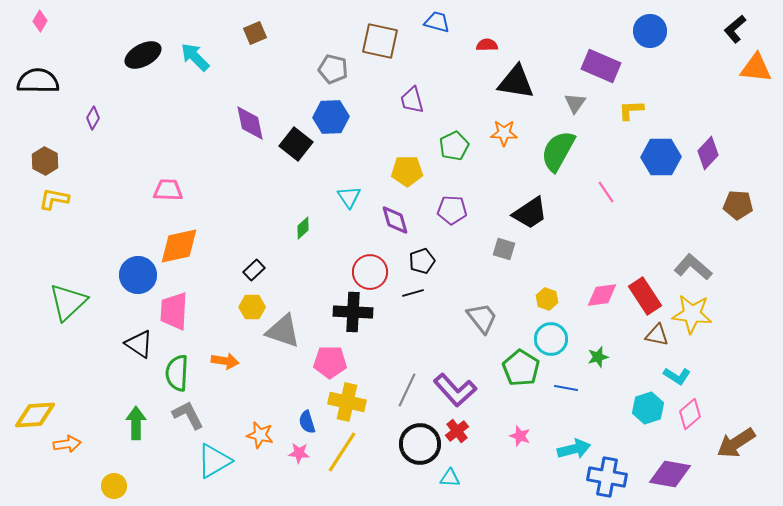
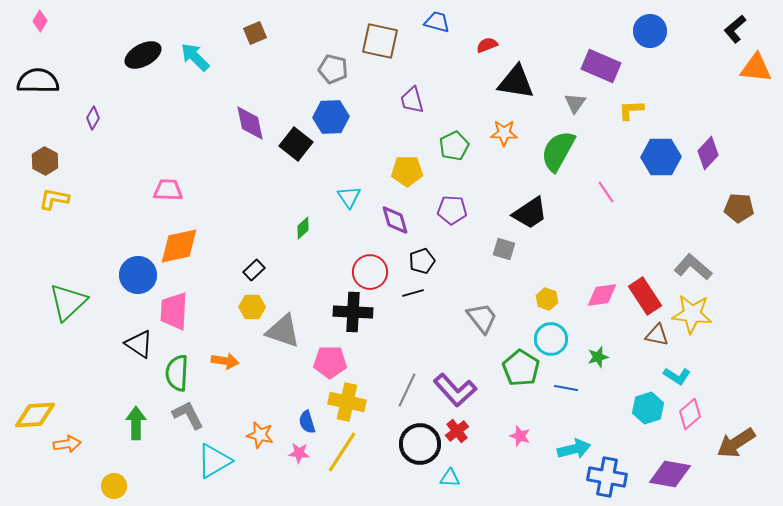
red semicircle at (487, 45): rotated 20 degrees counterclockwise
brown pentagon at (738, 205): moved 1 px right, 3 px down
